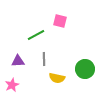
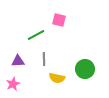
pink square: moved 1 px left, 1 px up
pink star: moved 1 px right, 1 px up
